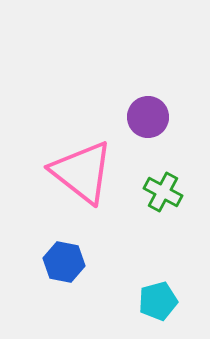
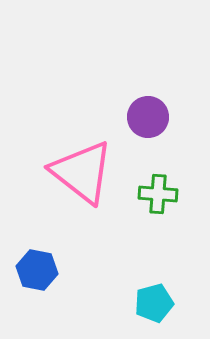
green cross: moved 5 px left, 2 px down; rotated 24 degrees counterclockwise
blue hexagon: moved 27 px left, 8 px down
cyan pentagon: moved 4 px left, 2 px down
